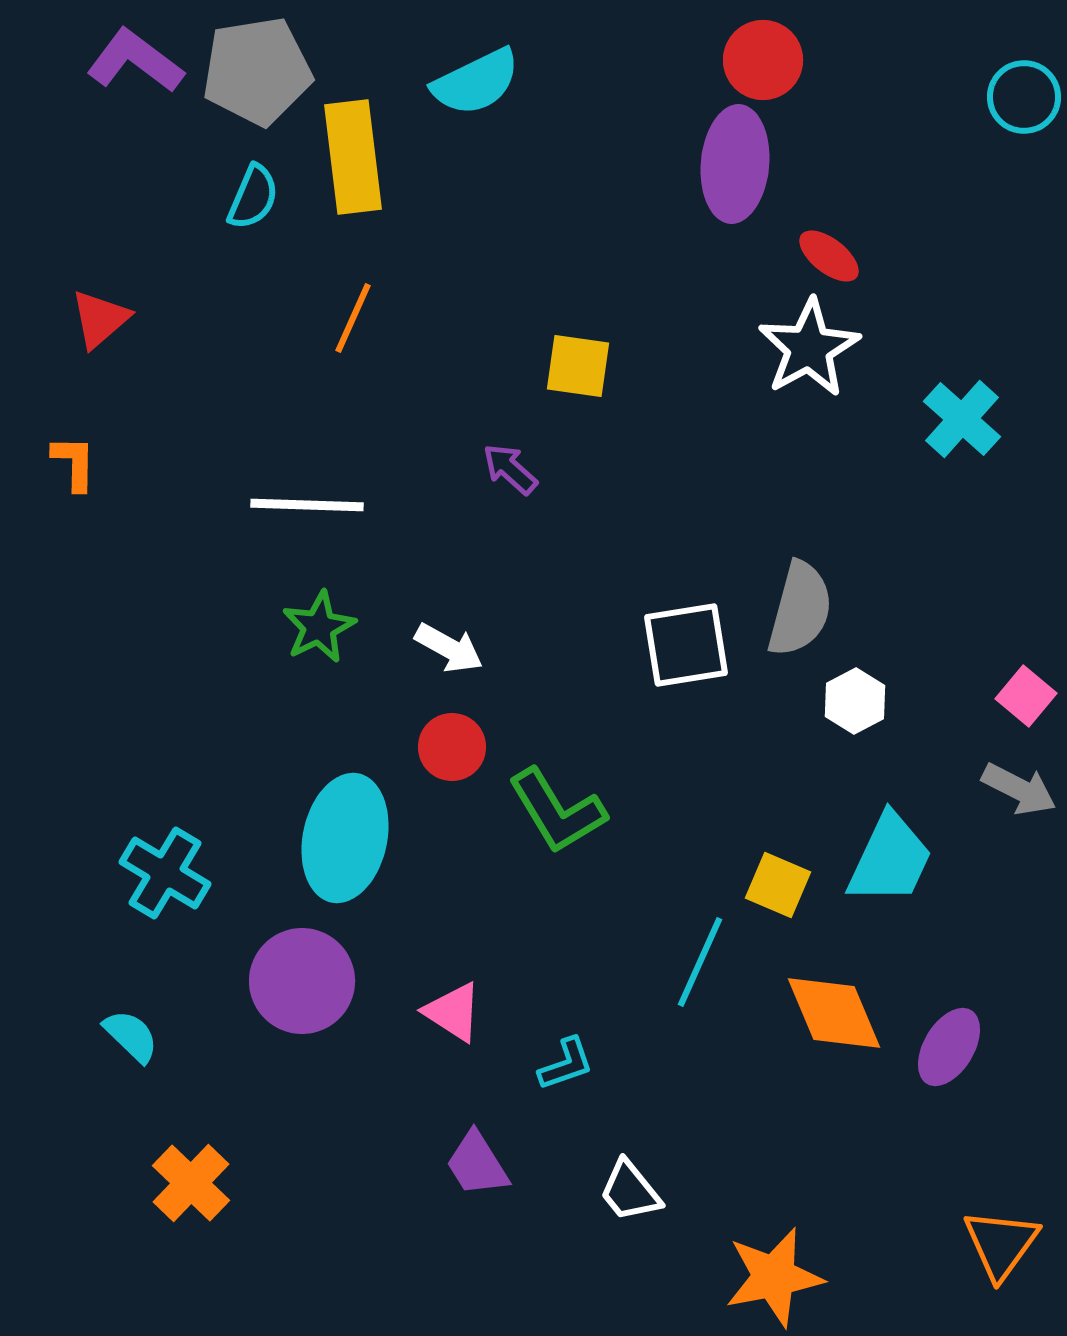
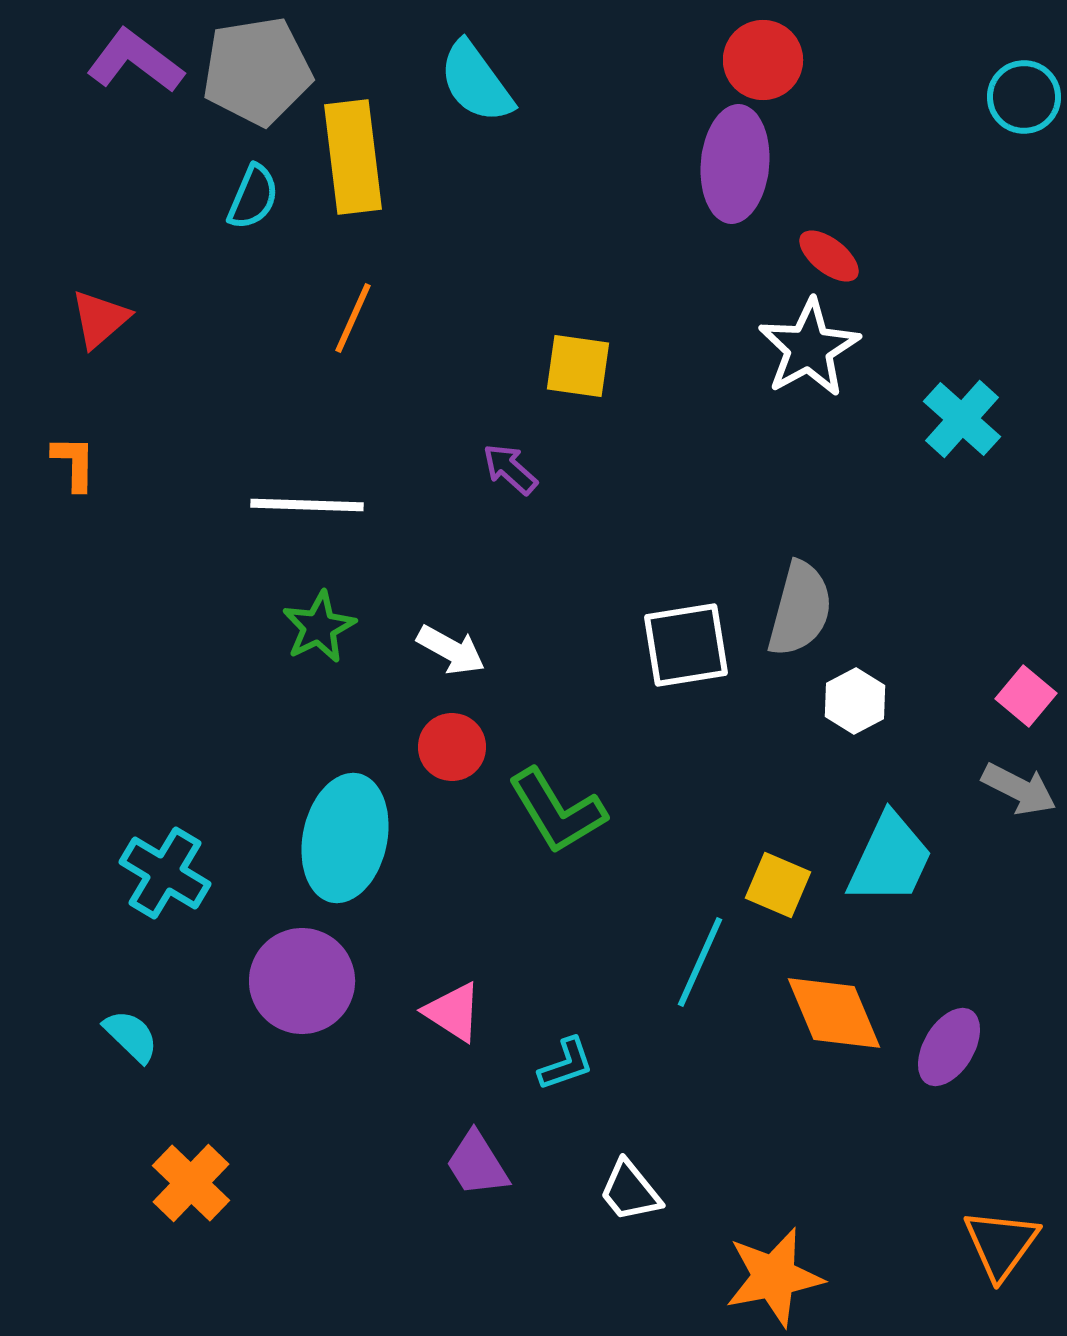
cyan semicircle at (476, 82): rotated 80 degrees clockwise
white arrow at (449, 648): moved 2 px right, 2 px down
